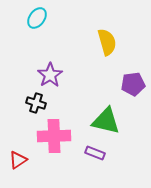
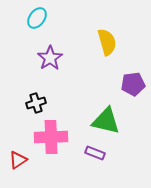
purple star: moved 17 px up
black cross: rotated 36 degrees counterclockwise
pink cross: moved 3 px left, 1 px down
